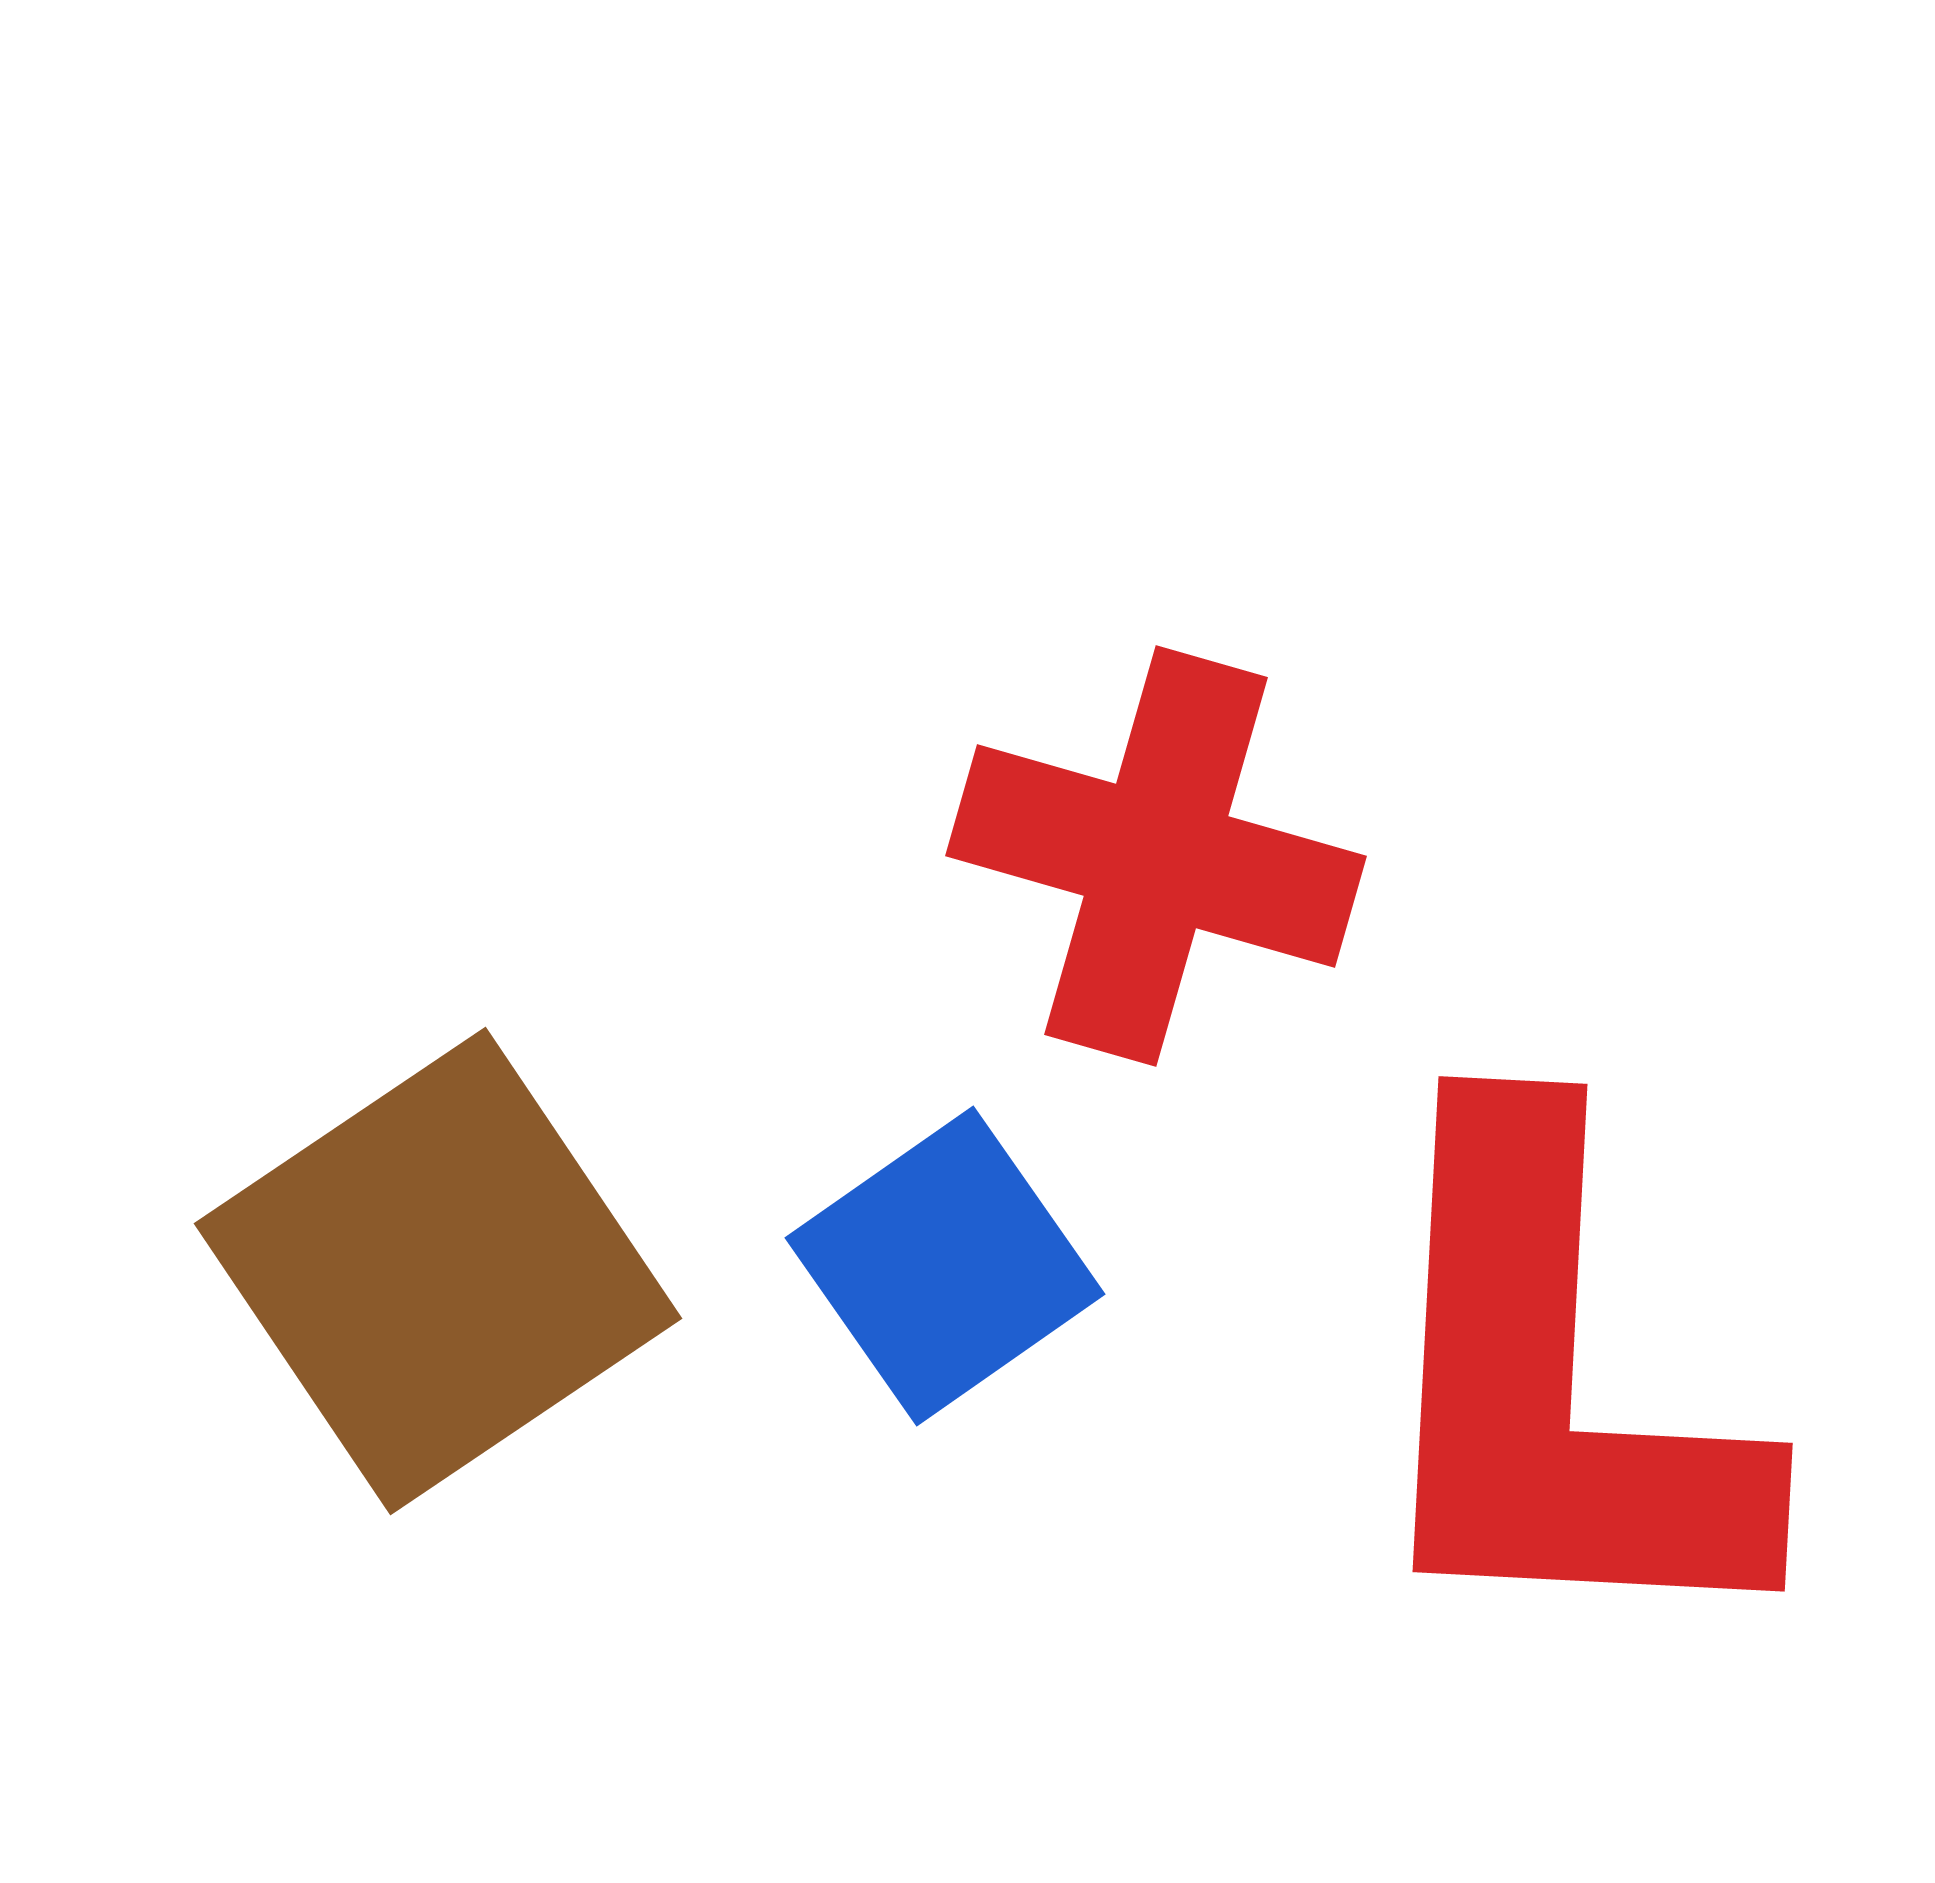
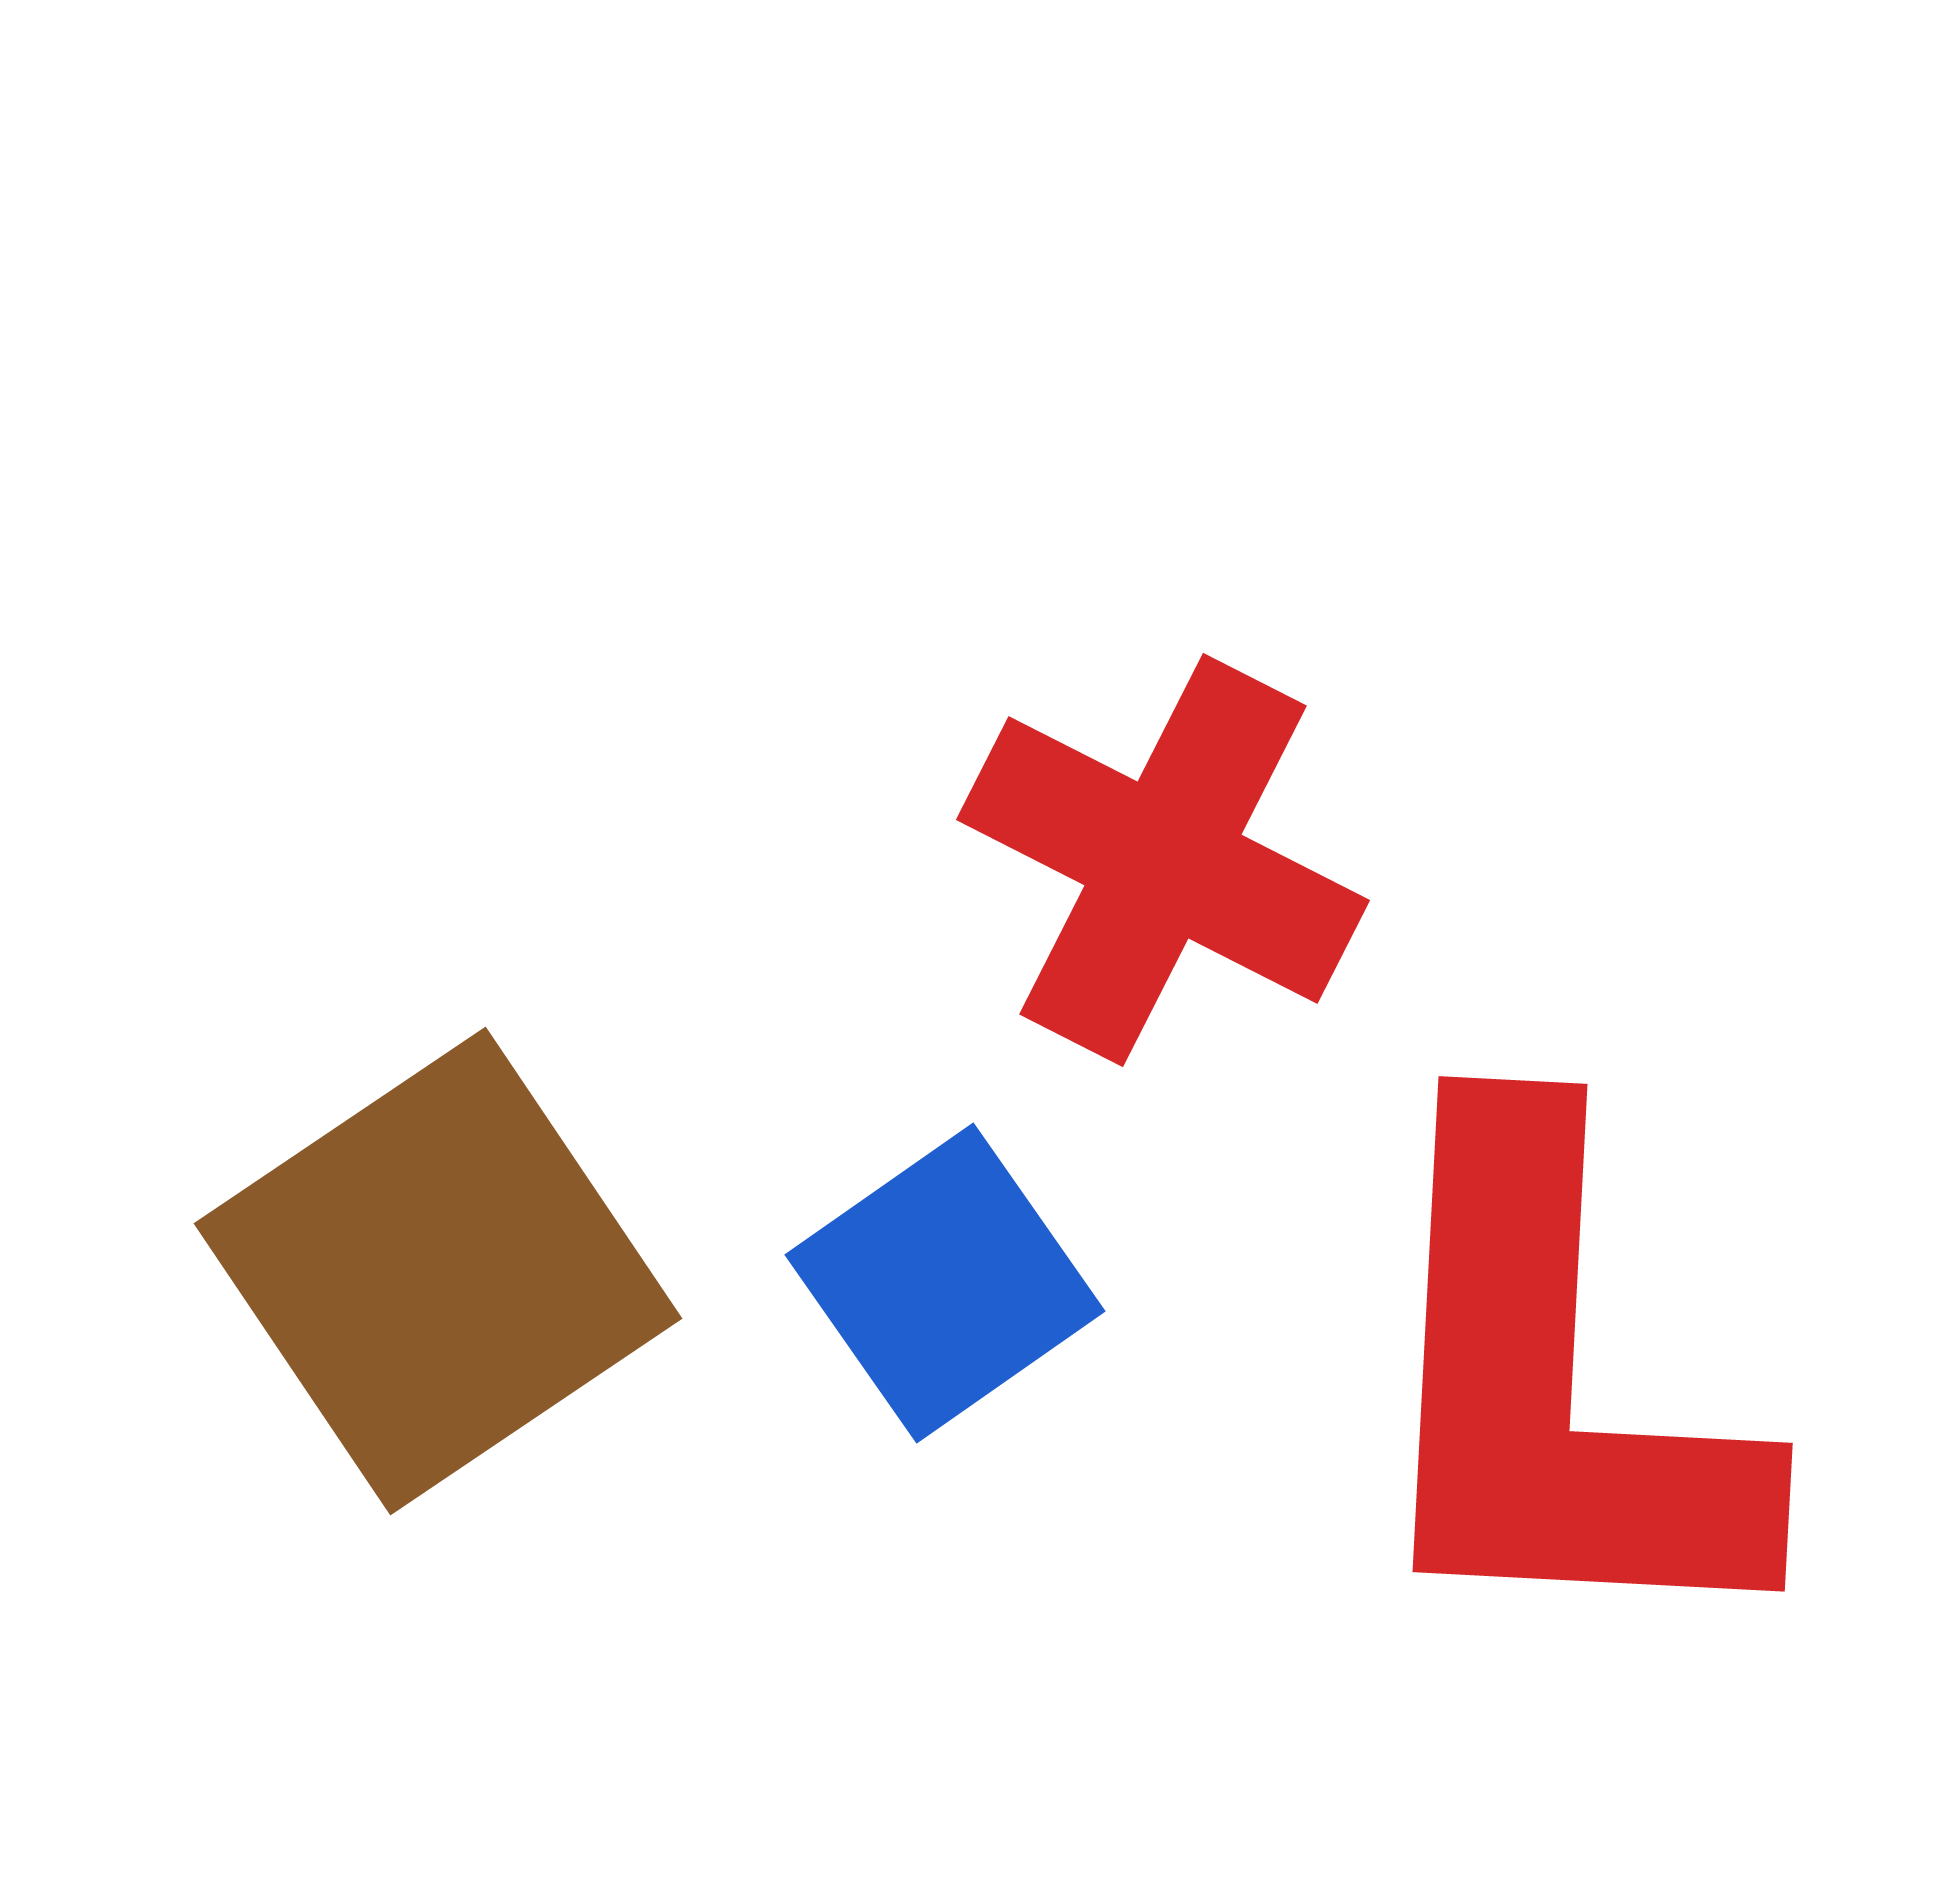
red cross: moved 7 px right, 4 px down; rotated 11 degrees clockwise
blue square: moved 17 px down
